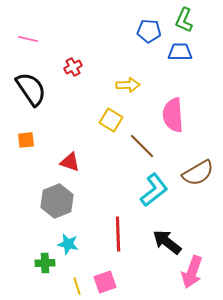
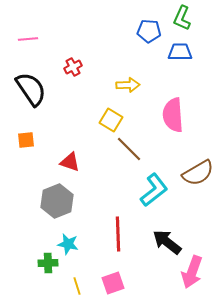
green L-shape: moved 2 px left, 2 px up
pink line: rotated 18 degrees counterclockwise
brown line: moved 13 px left, 3 px down
green cross: moved 3 px right
pink square: moved 8 px right, 1 px down
